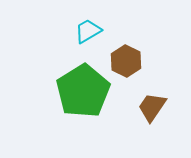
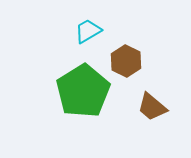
brown trapezoid: rotated 84 degrees counterclockwise
